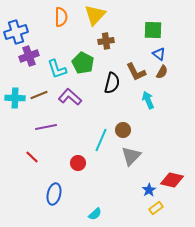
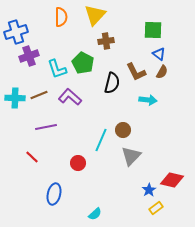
cyan arrow: rotated 120 degrees clockwise
